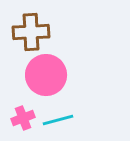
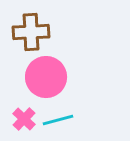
pink circle: moved 2 px down
pink cross: moved 1 px right, 1 px down; rotated 25 degrees counterclockwise
